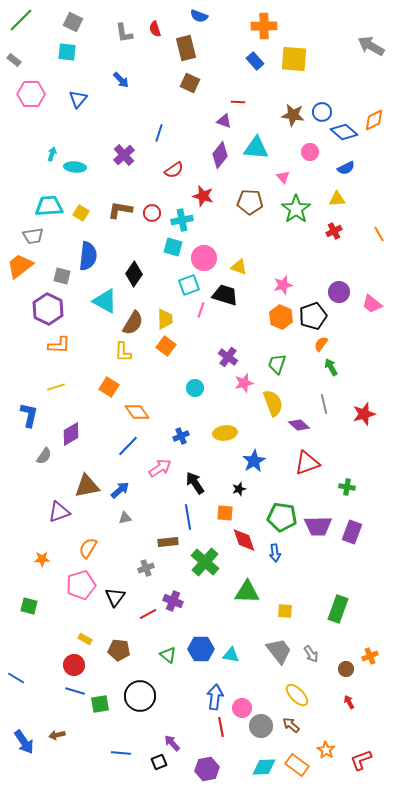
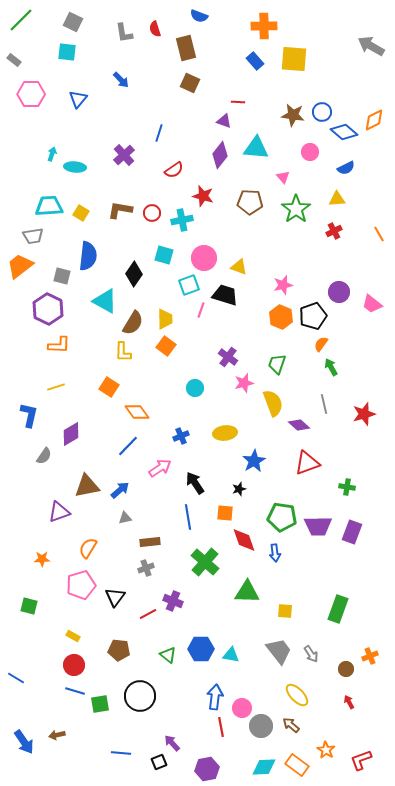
cyan square at (173, 247): moved 9 px left, 8 px down
brown rectangle at (168, 542): moved 18 px left
yellow rectangle at (85, 639): moved 12 px left, 3 px up
